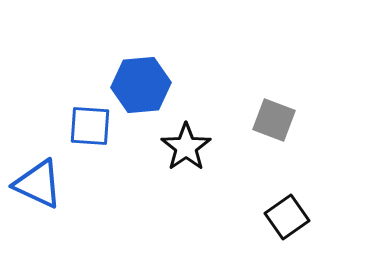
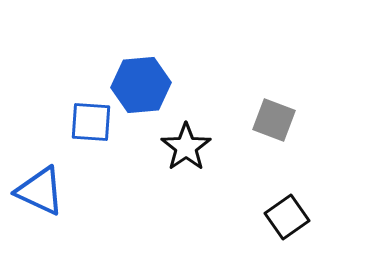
blue square: moved 1 px right, 4 px up
blue triangle: moved 2 px right, 7 px down
